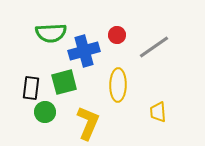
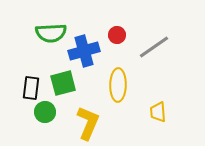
green square: moved 1 px left, 1 px down
